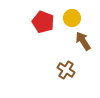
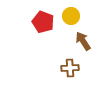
yellow circle: moved 1 px left, 2 px up
brown cross: moved 4 px right, 2 px up; rotated 36 degrees counterclockwise
